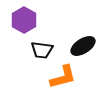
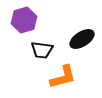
purple hexagon: rotated 15 degrees clockwise
black ellipse: moved 1 px left, 7 px up
